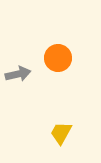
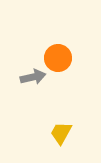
gray arrow: moved 15 px right, 3 px down
